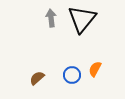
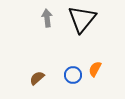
gray arrow: moved 4 px left
blue circle: moved 1 px right
